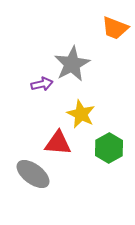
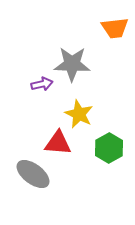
orange trapezoid: rotated 28 degrees counterclockwise
gray star: rotated 30 degrees clockwise
yellow star: moved 2 px left
